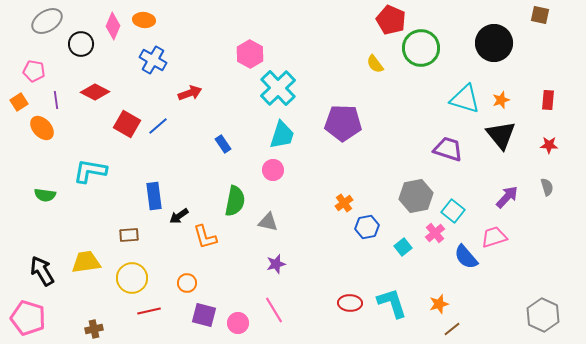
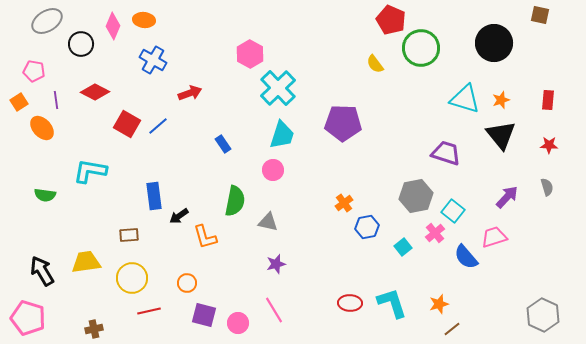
purple trapezoid at (448, 149): moved 2 px left, 4 px down
